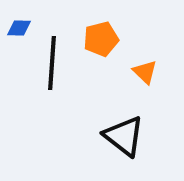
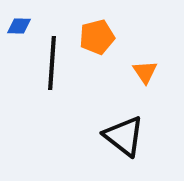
blue diamond: moved 2 px up
orange pentagon: moved 4 px left, 2 px up
orange triangle: rotated 12 degrees clockwise
